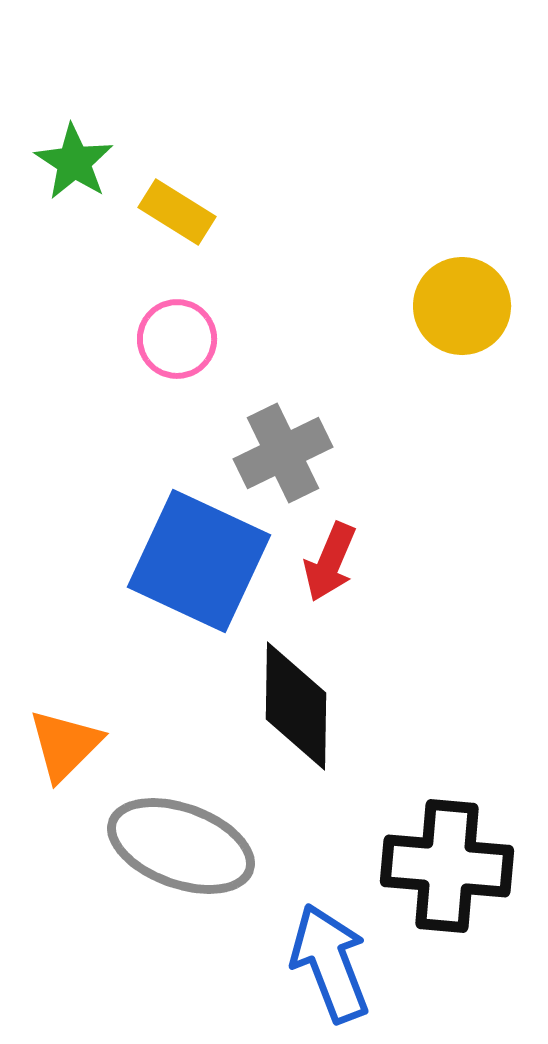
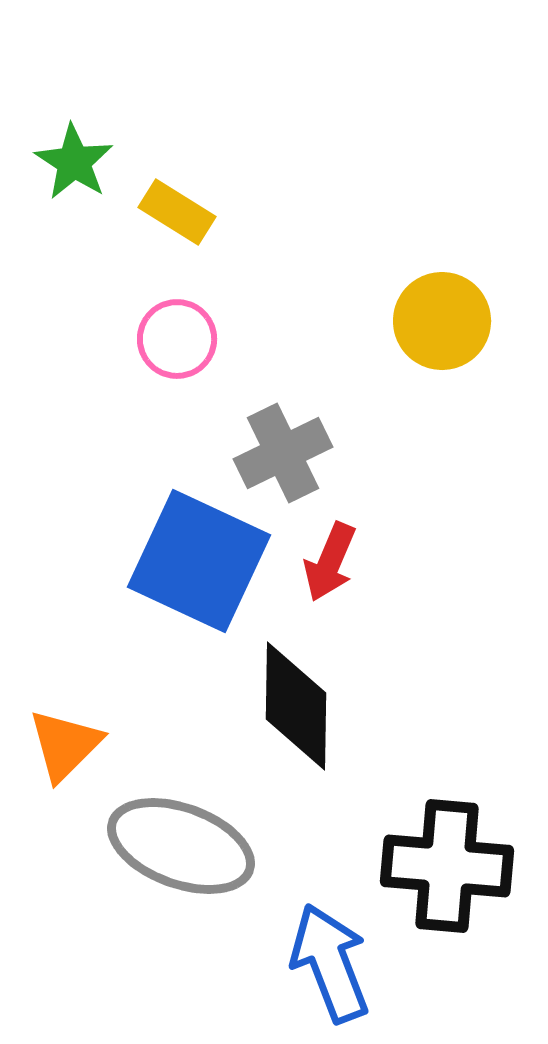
yellow circle: moved 20 px left, 15 px down
